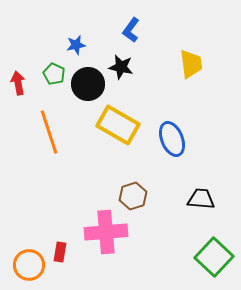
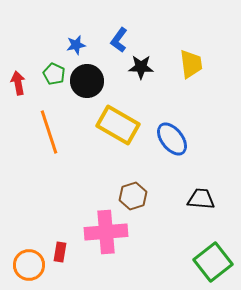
blue L-shape: moved 12 px left, 10 px down
black star: moved 20 px right; rotated 10 degrees counterclockwise
black circle: moved 1 px left, 3 px up
blue ellipse: rotated 16 degrees counterclockwise
green square: moved 1 px left, 5 px down; rotated 9 degrees clockwise
